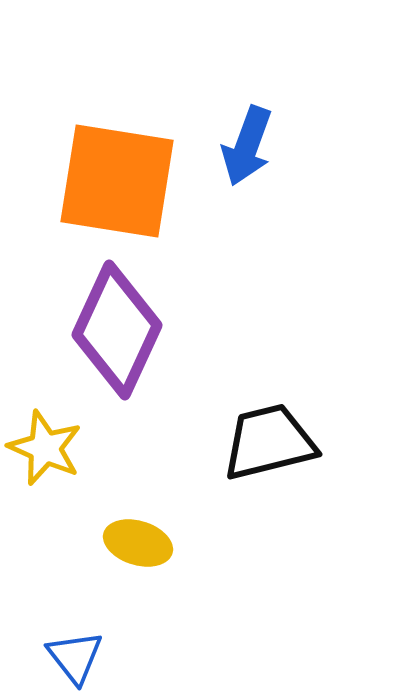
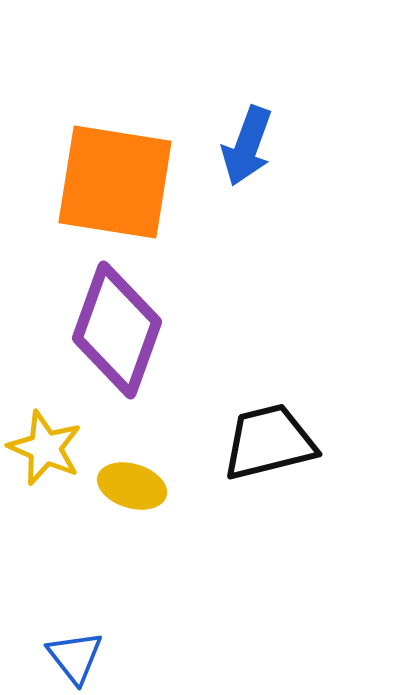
orange square: moved 2 px left, 1 px down
purple diamond: rotated 5 degrees counterclockwise
yellow ellipse: moved 6 px left, 57 px up
